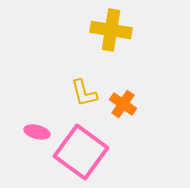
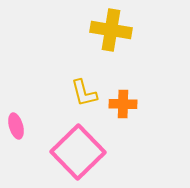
orange cross: rotated 32 degrees counterclockwise
pink ellipse: moved 21 px left, 6 px up; rotated 60 degrees clockwise
pink square: moved 3 px left; rotated 10 degrees clockwise
